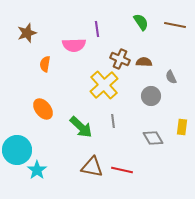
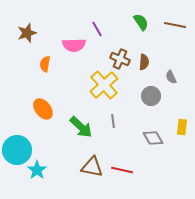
purple line: rotated 21 degrees counterclockwise
brown semicircle: rotated 91 degrees clockwise
